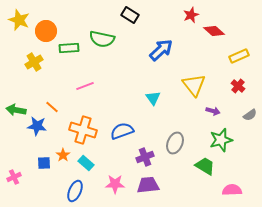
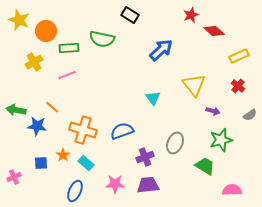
pink line: moved 18 px left, 11 px up
blue square: moved 3 px left
